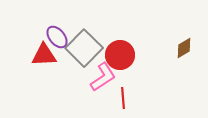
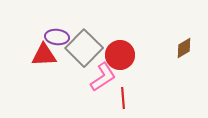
purple ellipse: rotated 45 degrees counterclockwise
